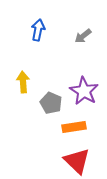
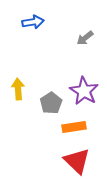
blue arrow: moved 5 px left, 8 px up; rotated 70 degrees clockwise
gray arrow: moved 2 px right, 2 px down
yellow arrow: moved 5 px left, 7 px down
gray pentagon: rotated 15 degrees clockwise
